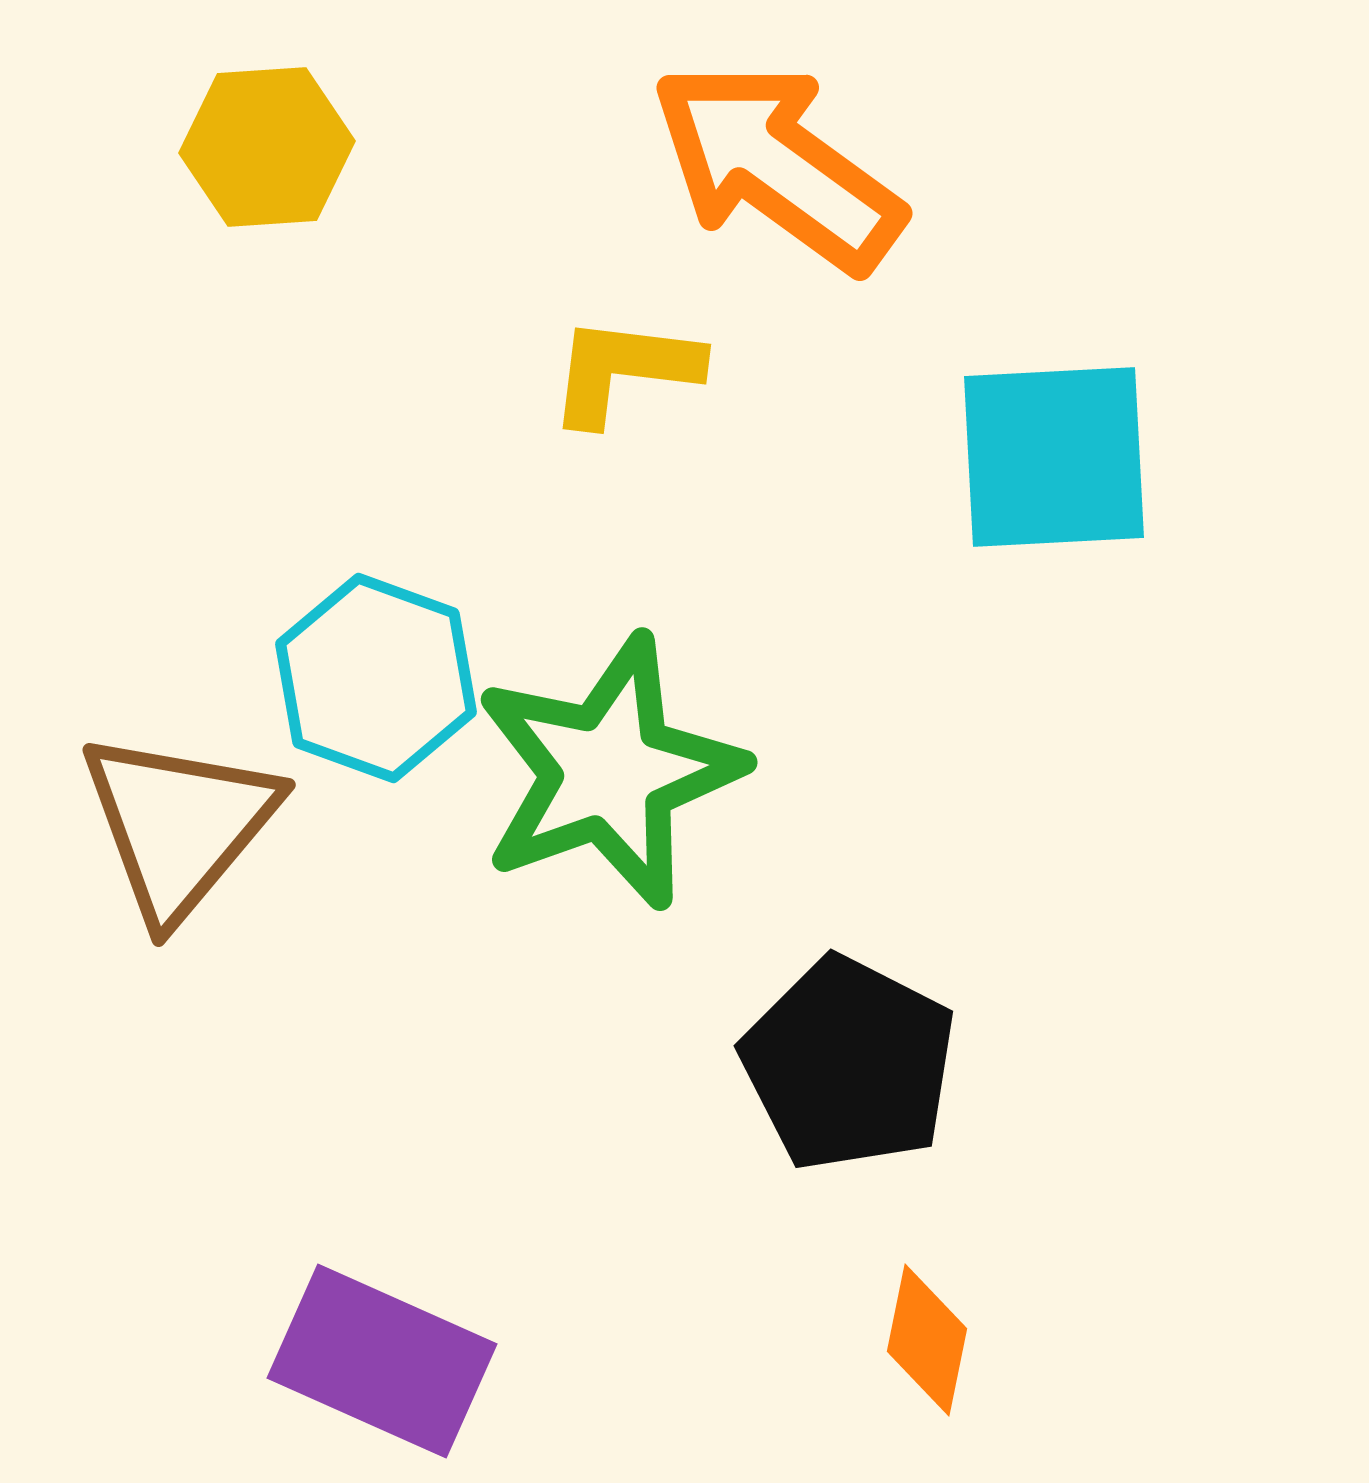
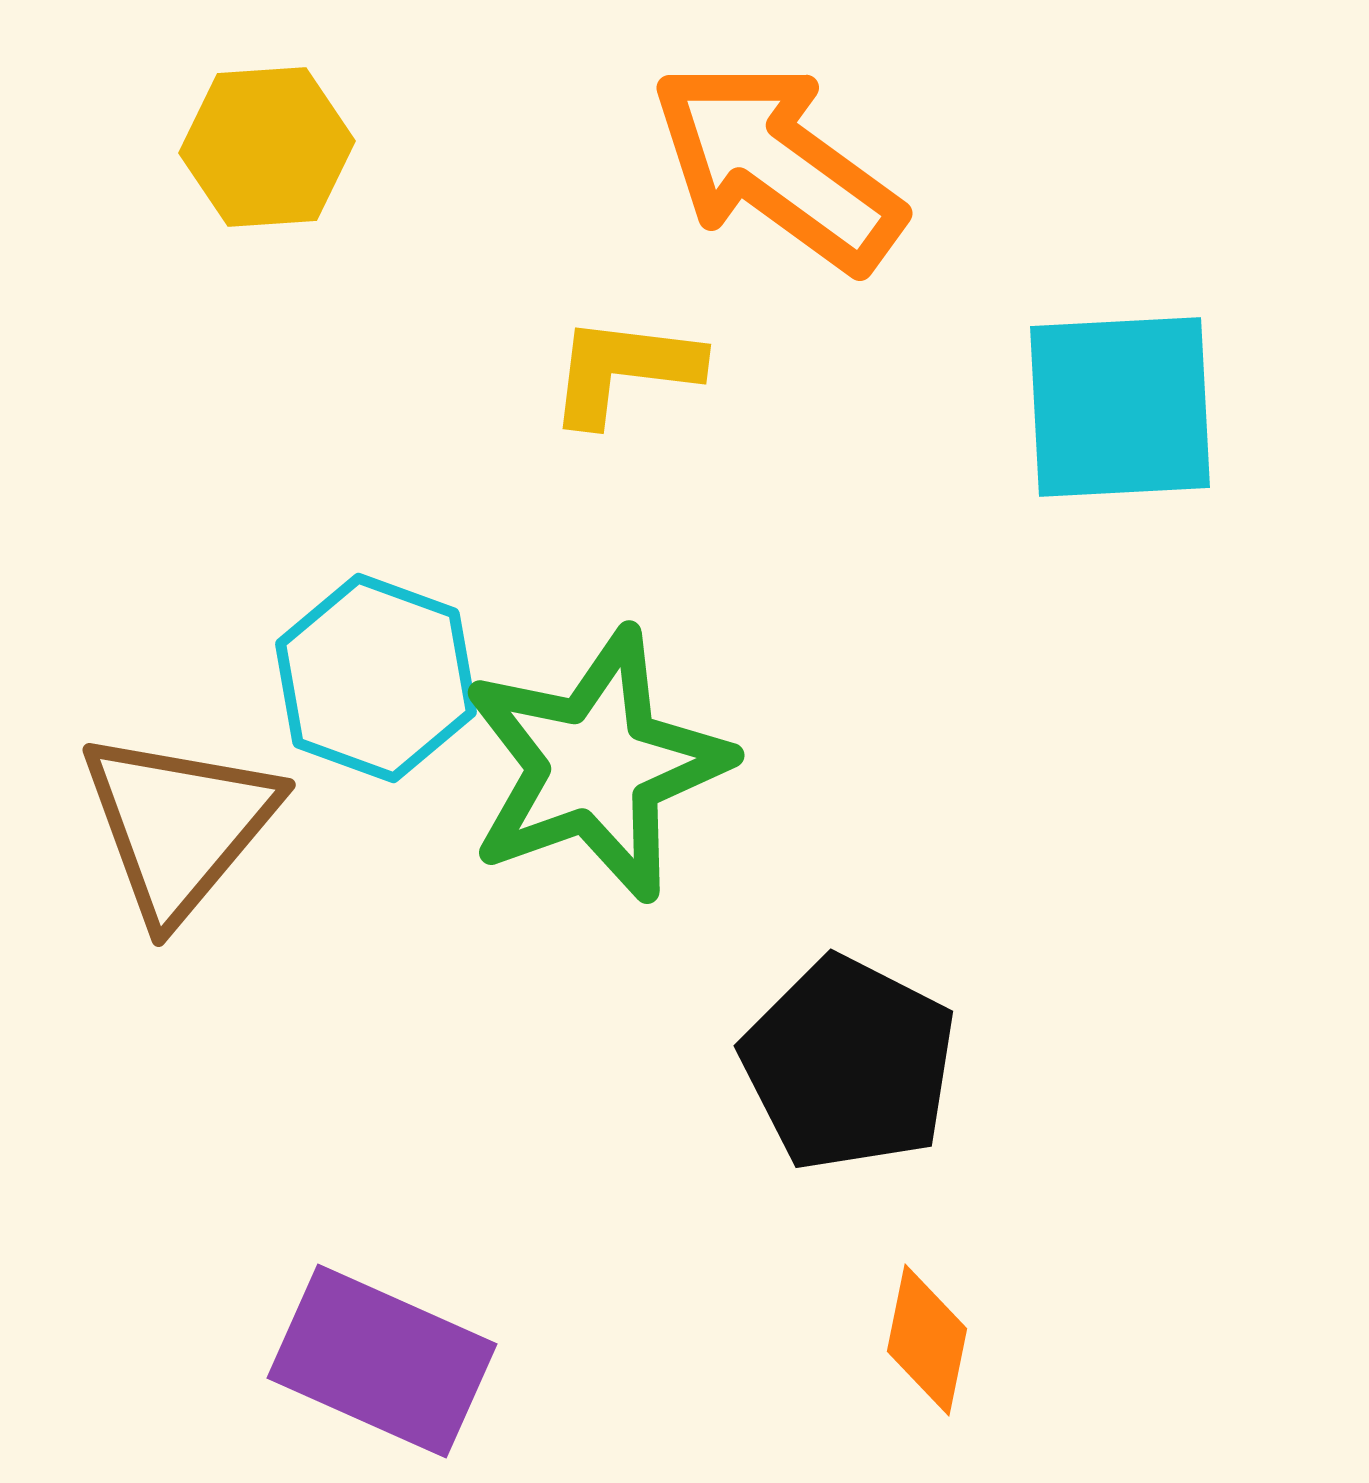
cyan square: moved 66 px right, 50 px up
green star: moved 13 px left, 7 px up
